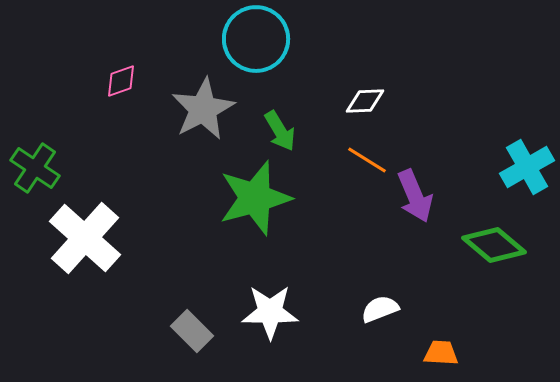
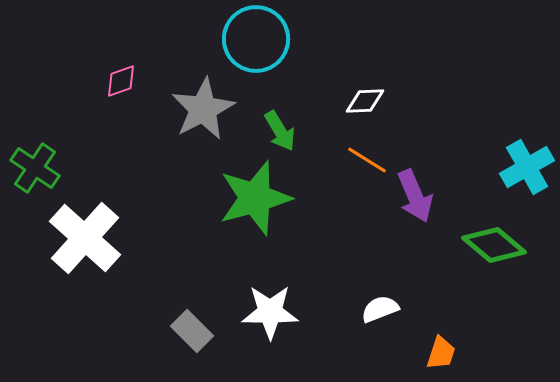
orange trapezoid: rotated 105 degrees clockwise
